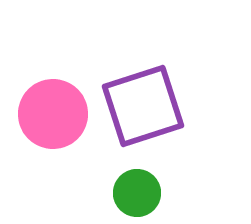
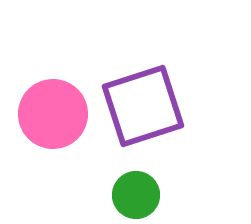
green circle: moved 1 px left, 2 px down
